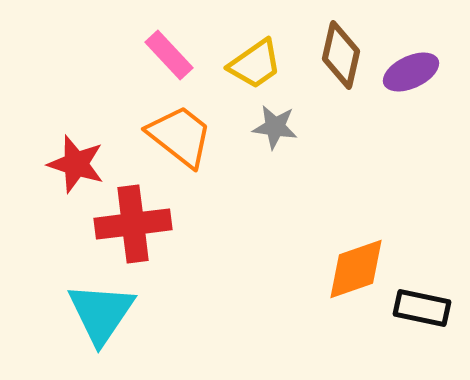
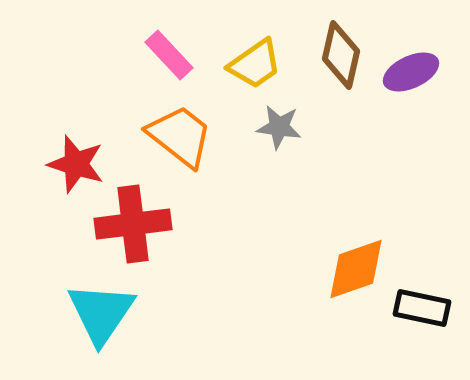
gray star: moved 4 px right
